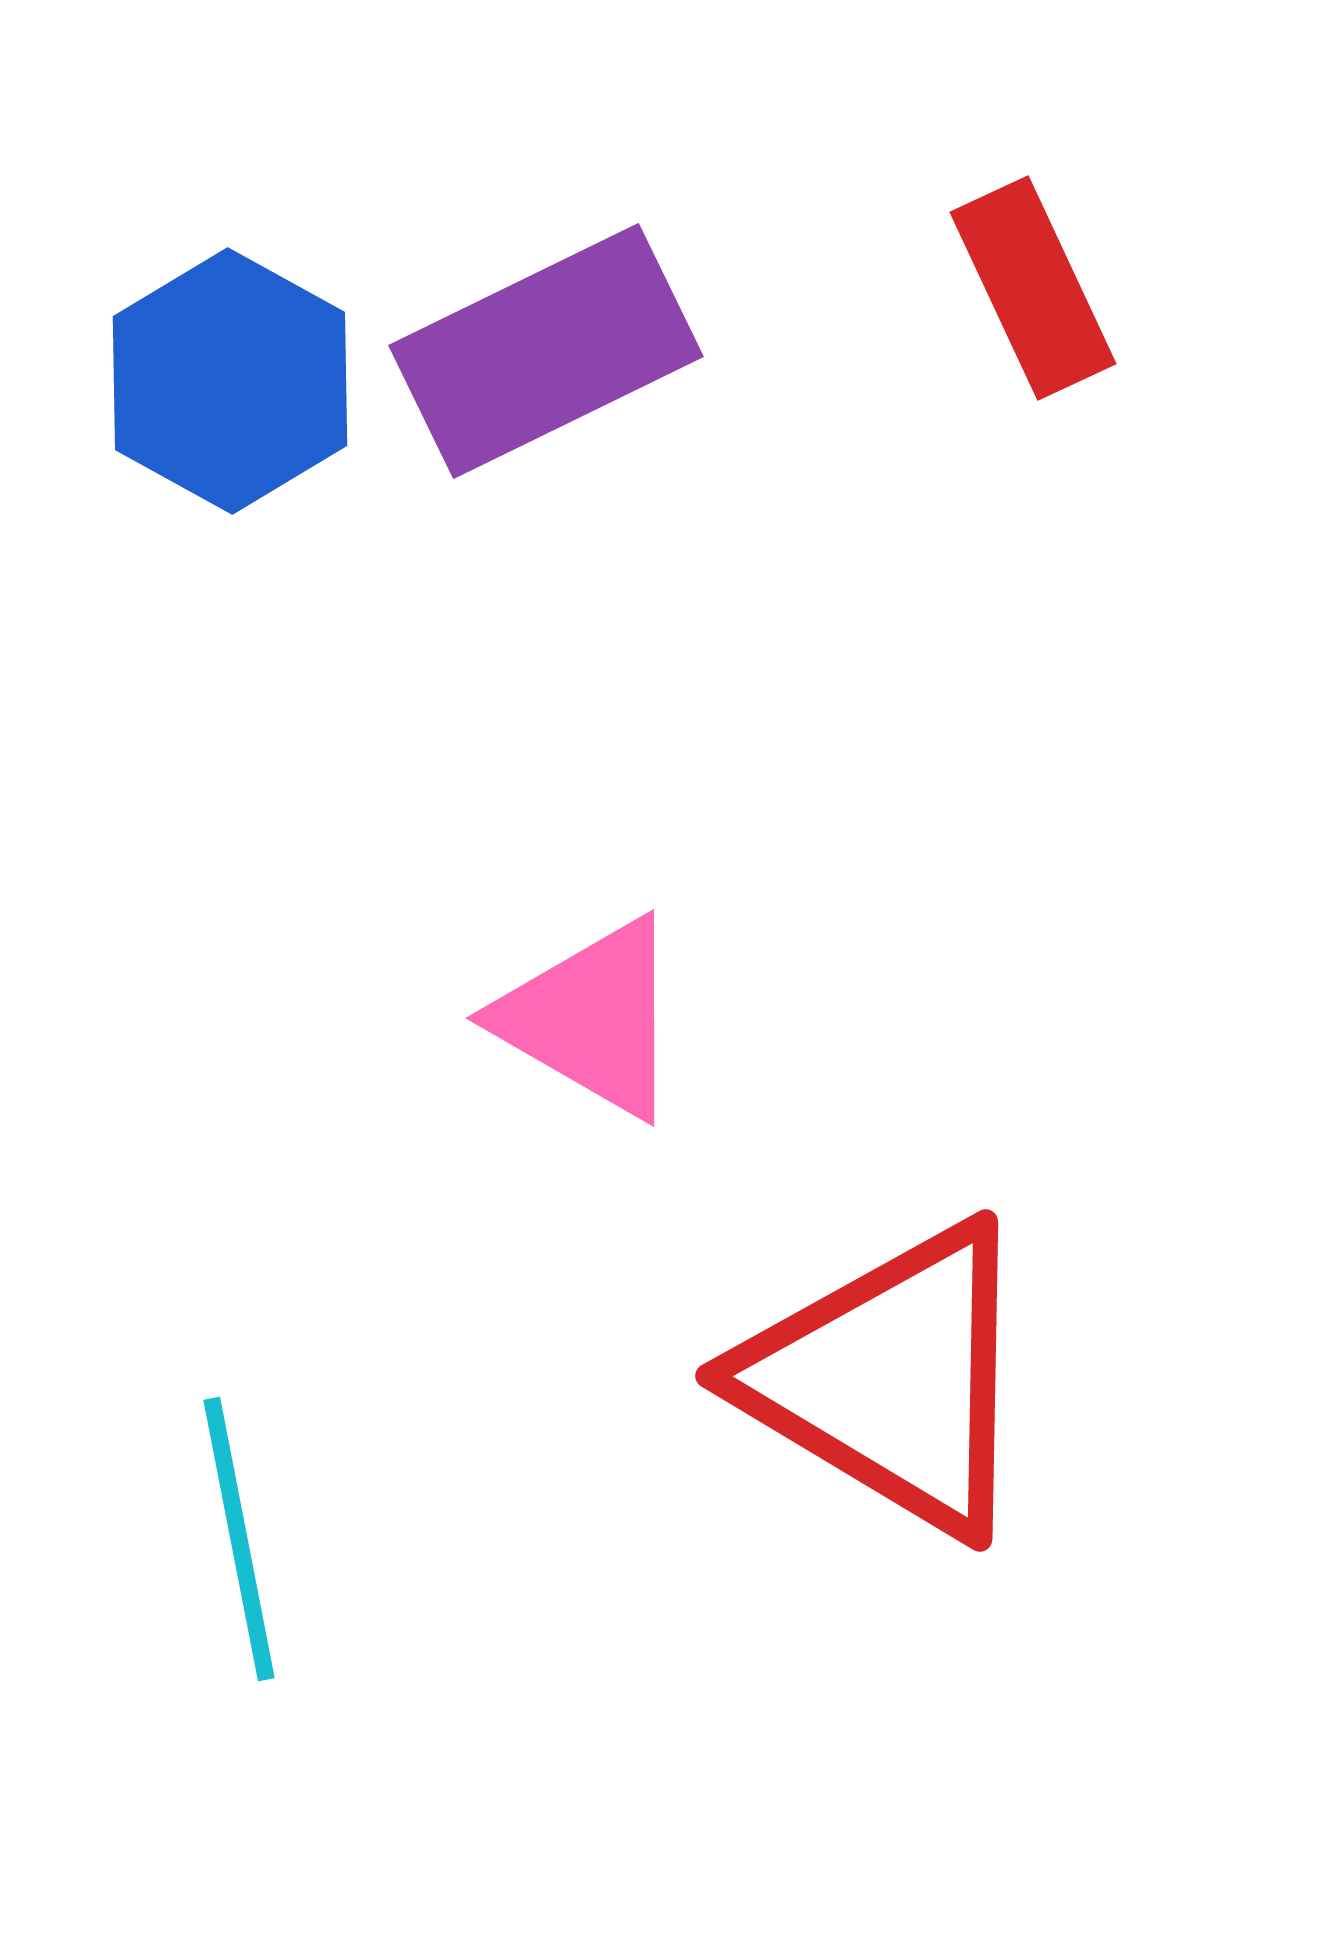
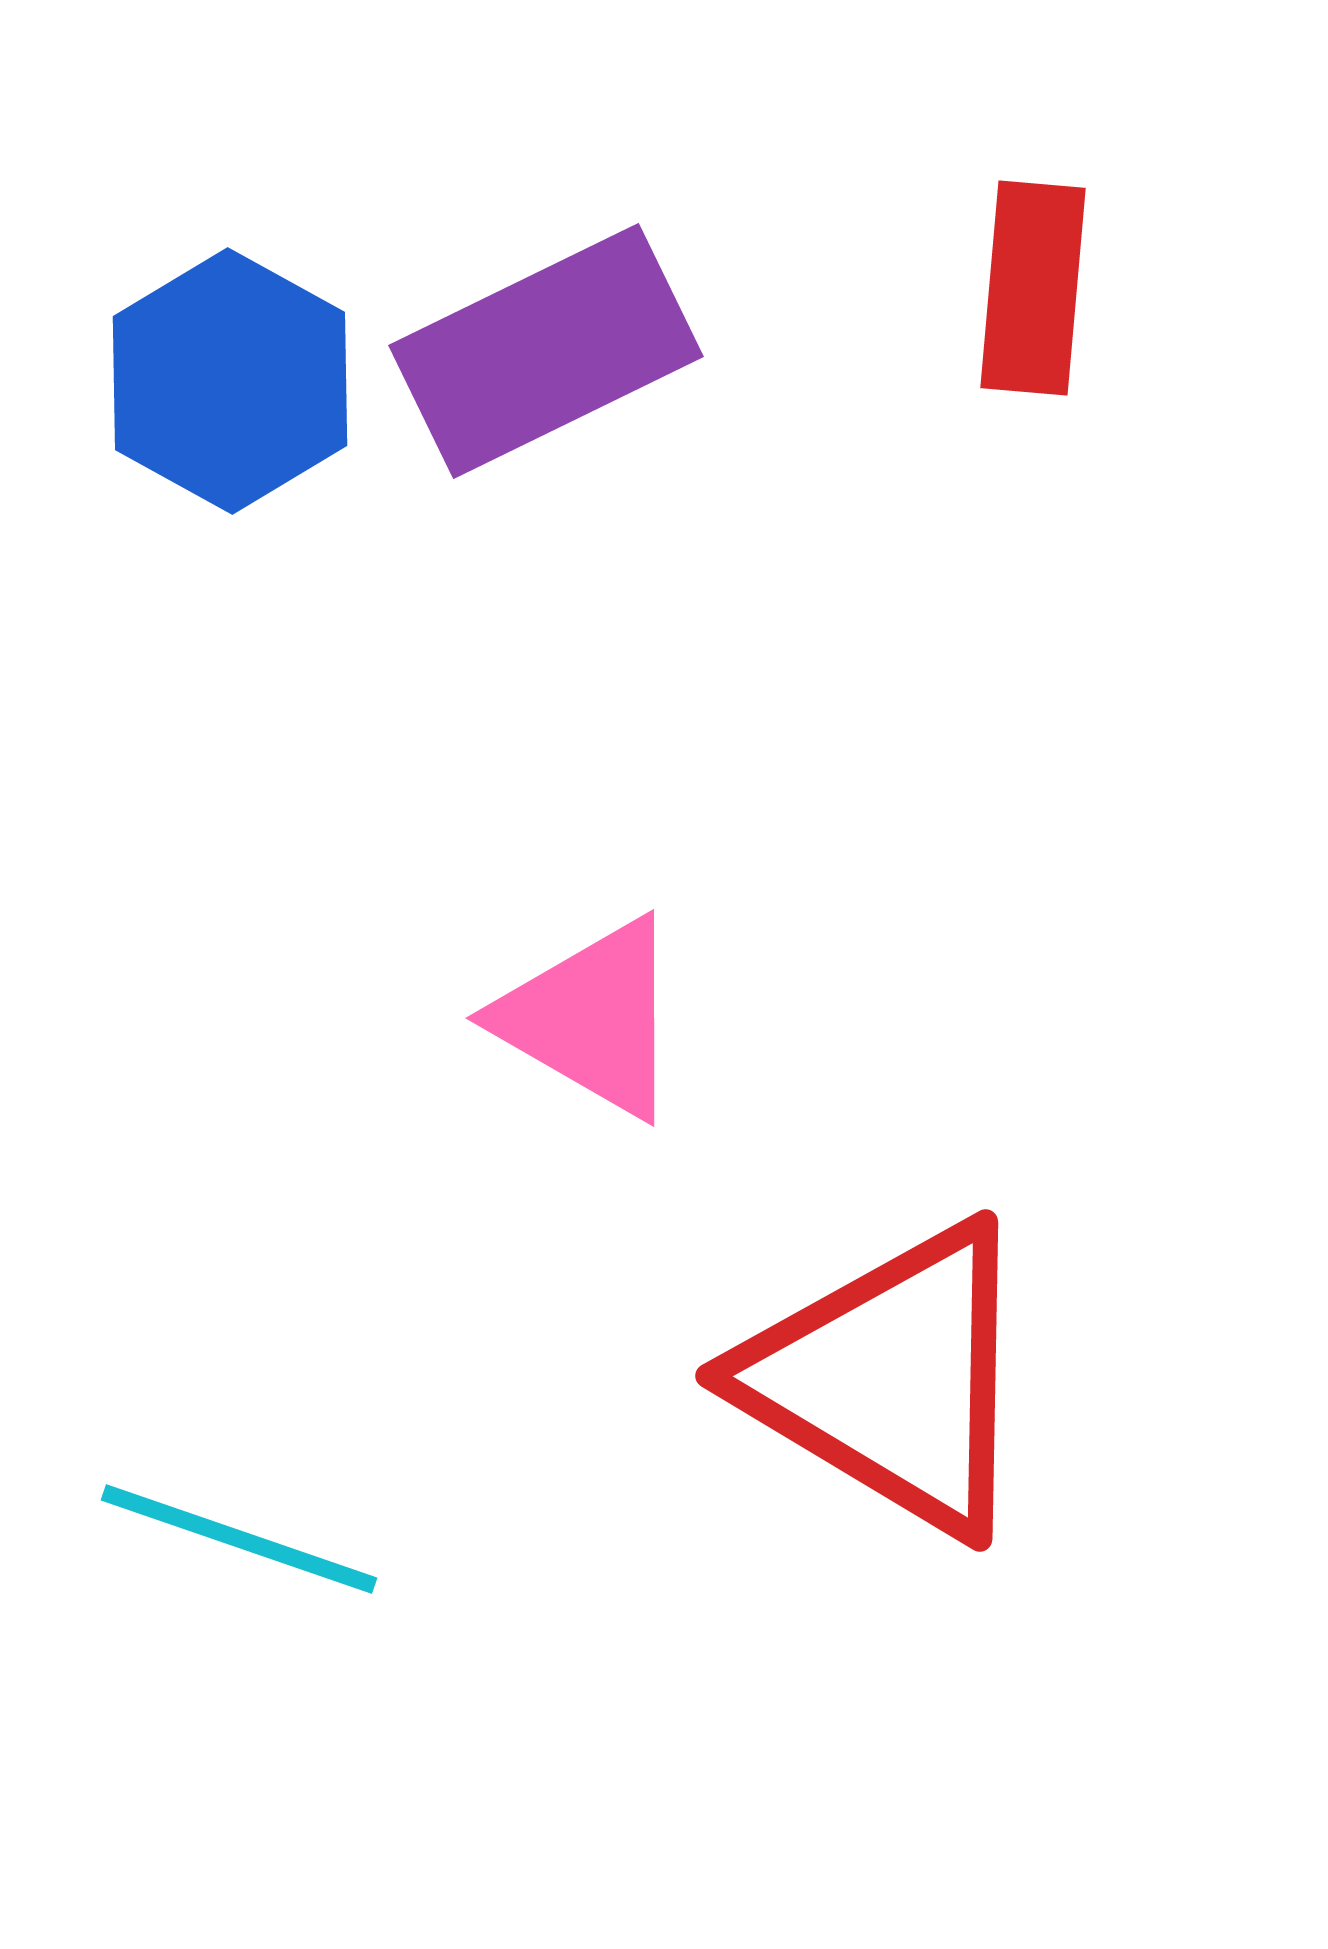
red rectangle: rotated 30 degrees clockwise
cyan line: rotated 60 degrees counterclockwise
